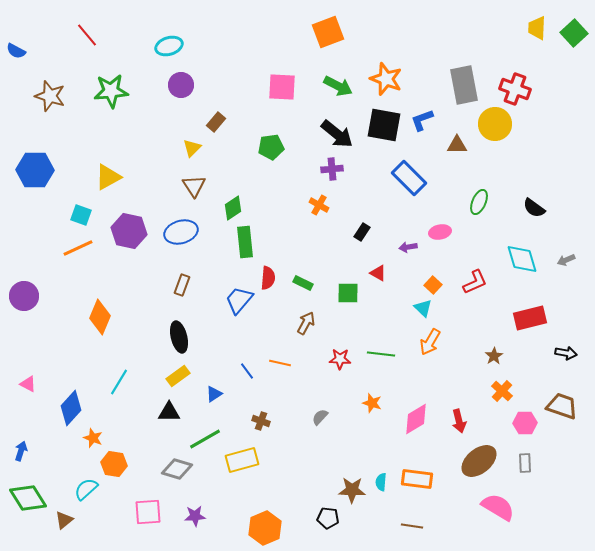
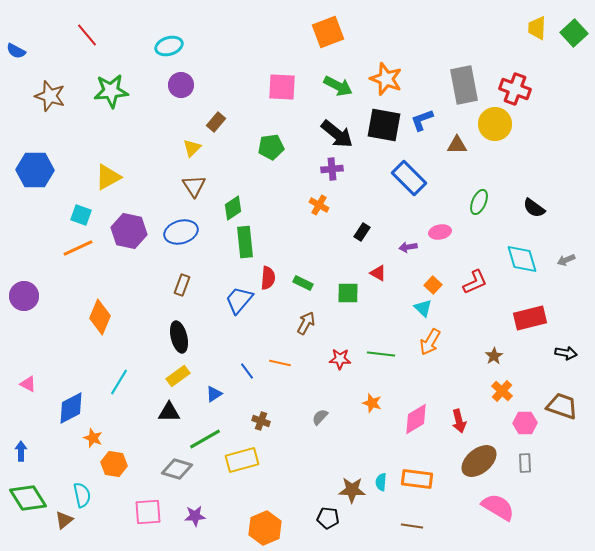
blue diamond at (71, 408): rotated 20 degrees clockwise
blue arrow at (21, 451): rotated 18 degrees counterclockwise
cyan semicircle at (86, 489): moved 4 px left, 6 px down; rotated 120 degrees clockwise
